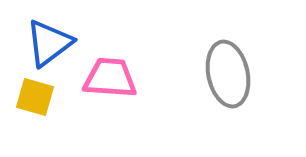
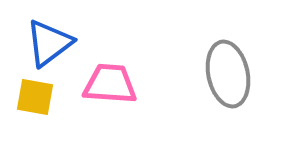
pink trapezoid: moved 6 px down
yellow square: rotated 6 degrees counterclockwise
